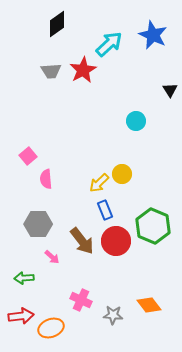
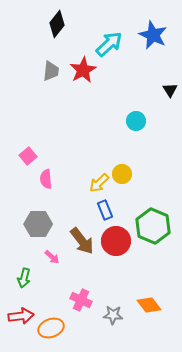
black diamond: rotated 16 degrees counterclockwise
gray trapezoid: rotated 80 degrees counterclockwise
green arrow: rotated 72 degrees counterclockwise
